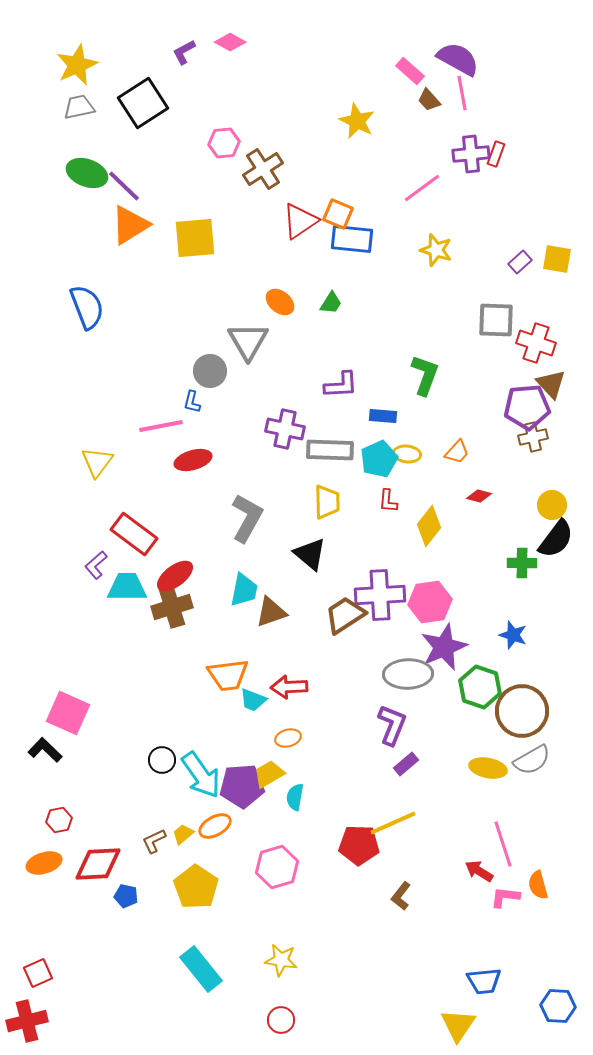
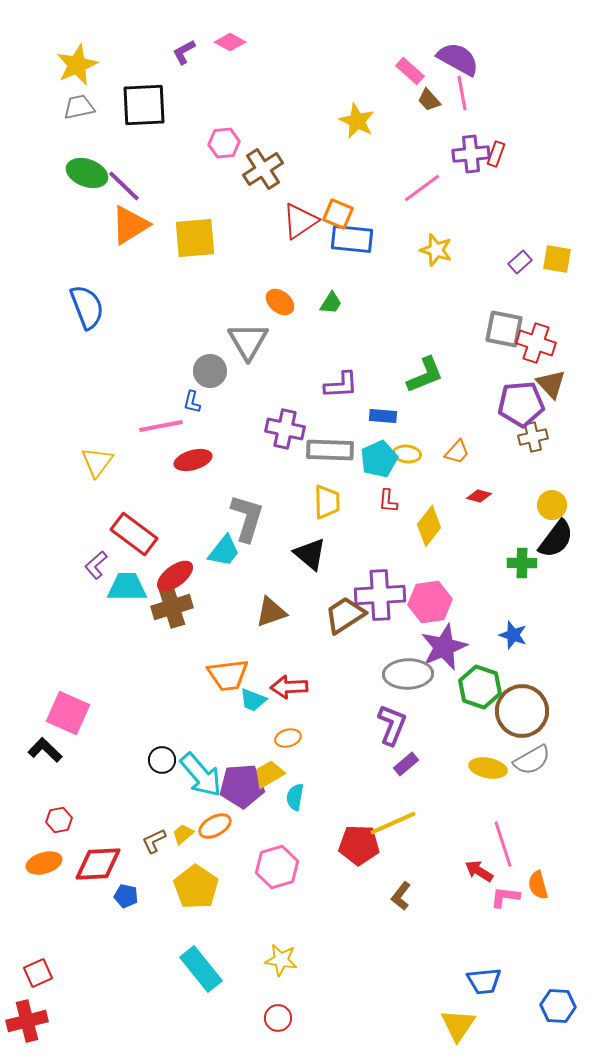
black square at (143, 103): moved 1 px right, 2 px down; rotated 30 degrees clockwise
gray square at (496, 320): moved 8 px right, 9 px down; rotated 9 degrees clockwise
green L-shape at (425, 375): rotated 48 degrees clockwise
purple pentagon at (527, 407): moved 6 px left, 3 px up
gray L-shape at (247, 518): rotated 12 degrees counterclockwise
cyan trapezoid at (244, 590): moved 20 px left, 39 px up; rotated 27 degrees clockwise
cyan arrow at (201, 775): rotated 6 degrees counterclockwise
red circle at (281, 1020): moved 3 px left, 2 px up
